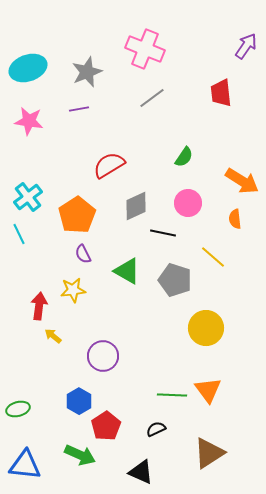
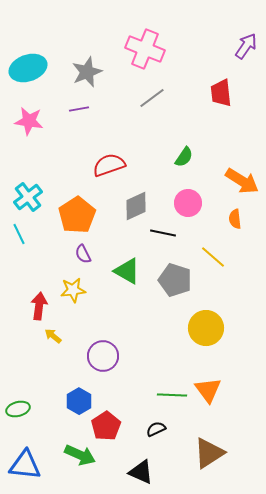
red semicircle: rotated 12 degrees clockwise
